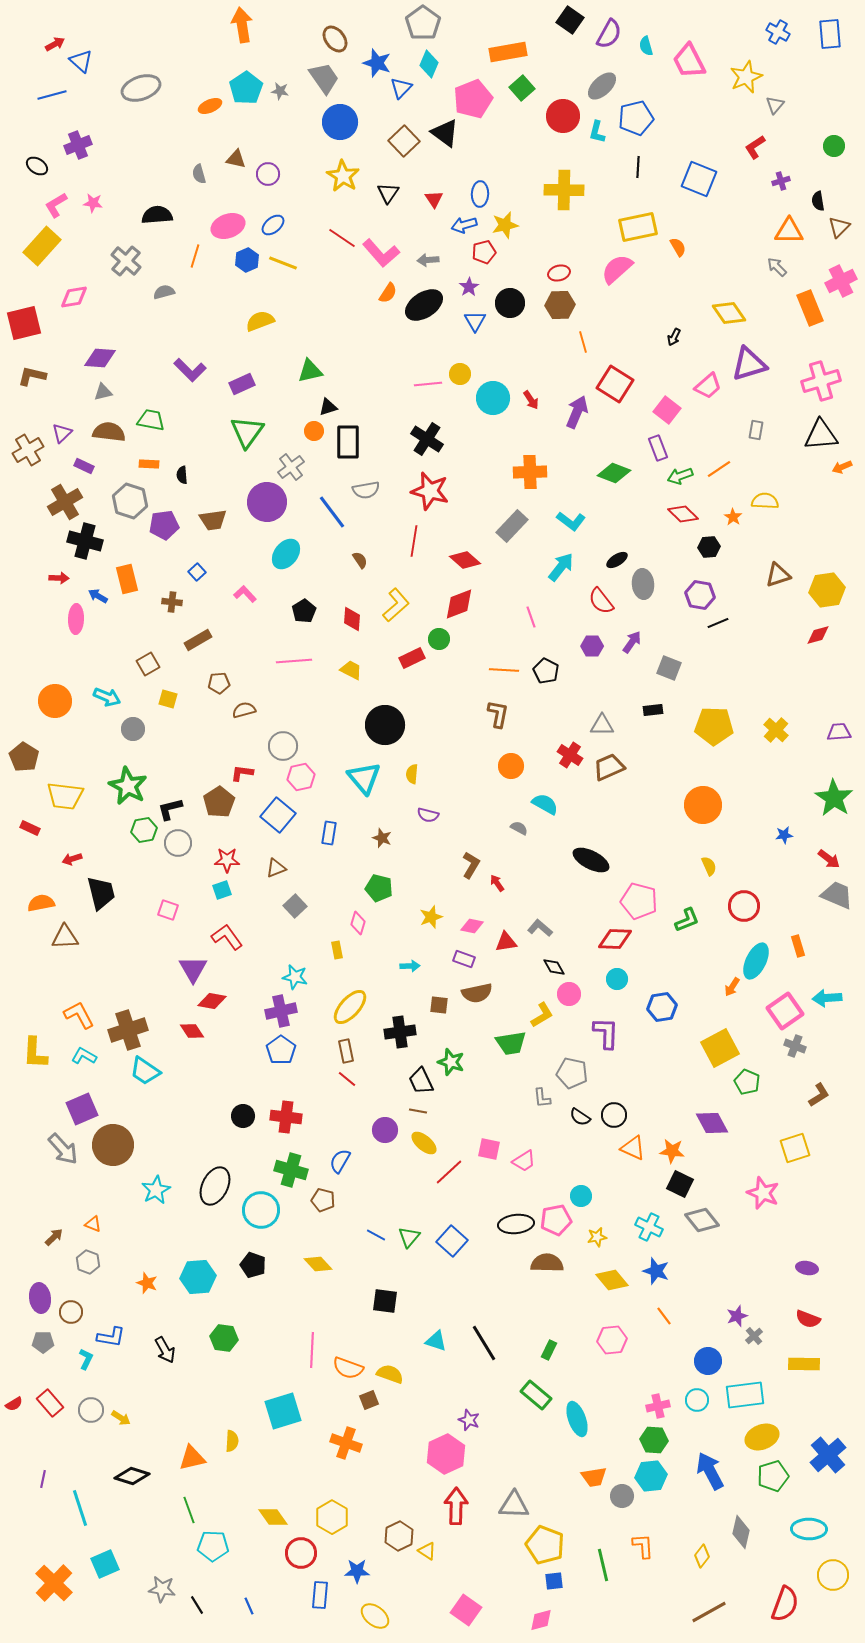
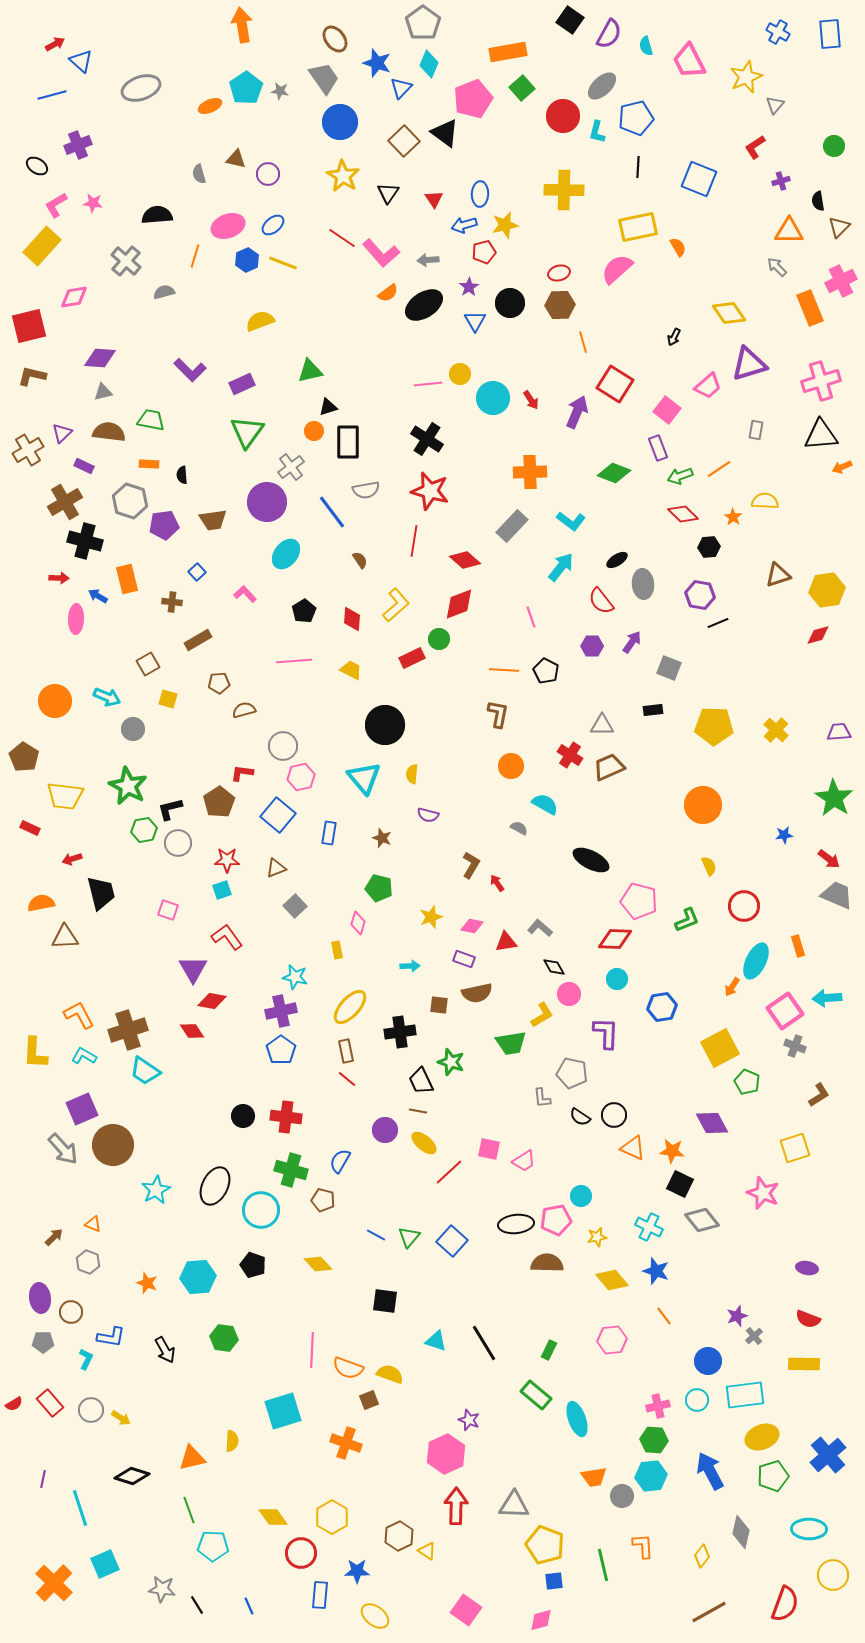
orange semicircle at (388, 293): rotated 20 degrees clockwise
red square at (24, 323): moved 5 px right, 3 px down
